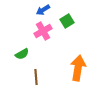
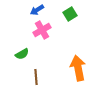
blue arrow: moved 6 px left
green square: moved 3 px right, 7 px up
pink cross: moved 1 px left, 1 px up
orange arrow: rotated 20 degrees counterclockwise
